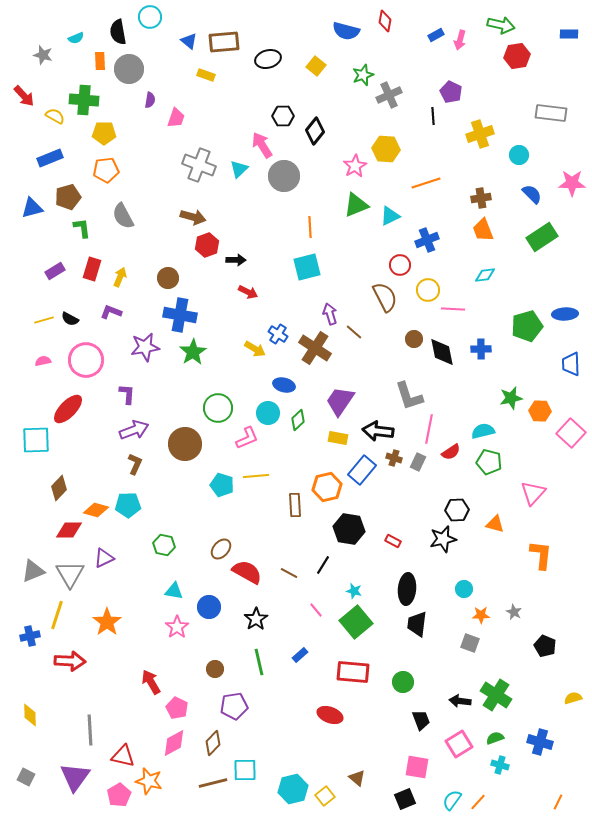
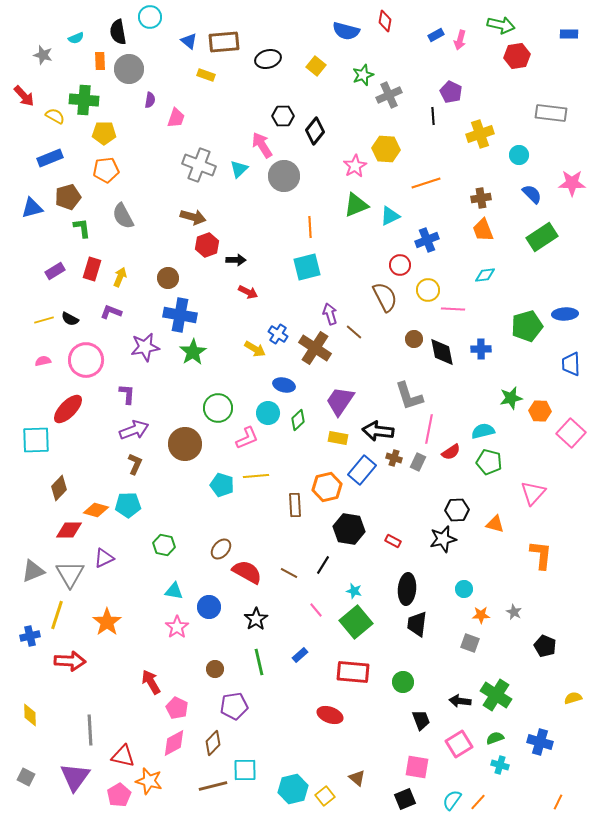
brown line at (213, 783): moved 3 px down
